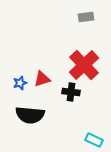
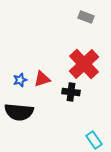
gray rectangle: rotated 28 degrees clockwise
red cross: moved 1 px up
blue star: moved 3 px up
black semicircle: moved 11 px left, 3 px up
cyan rectangle: rotated 30 degrees clockwise
